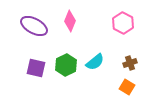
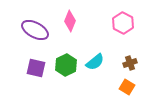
purple ellipse: moved 1 px right, 4 px down
